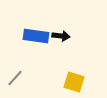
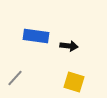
black arrow: moved 8 px right, 10 px down
